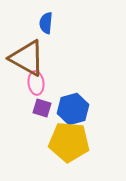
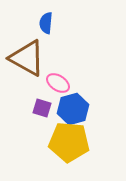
pink ellipse: moved 22 px right; rotated 50 degrees counterclockwise
